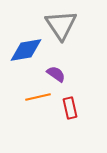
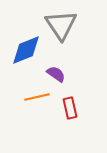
blue diamond: rotated 12 degrees counterclockwise
orange line: moved 1 px left
